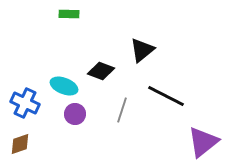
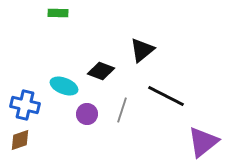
green rectangle: moved 11 px left, 1 px up
blue cross: moved 2 px down; rotated 12 degrees counterclockwise
purple circle: moved 12 px right
brown diamond: moved 4 px up
